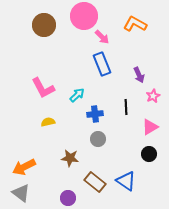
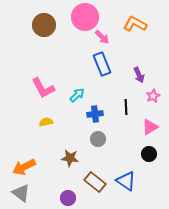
pink circle: moved 1 px right, 1 px down
yellow semicircle: moved 2 px left
